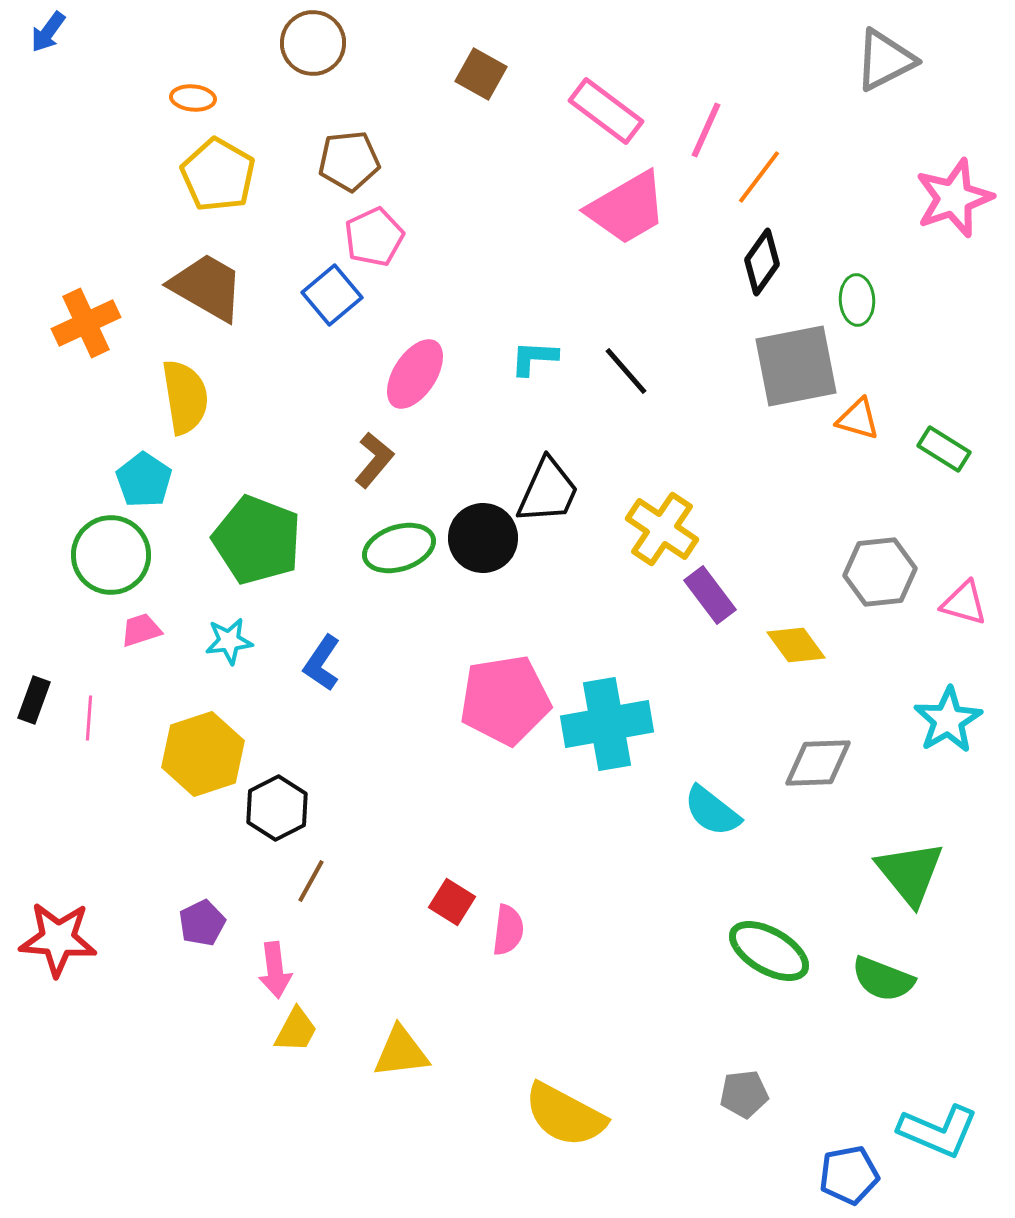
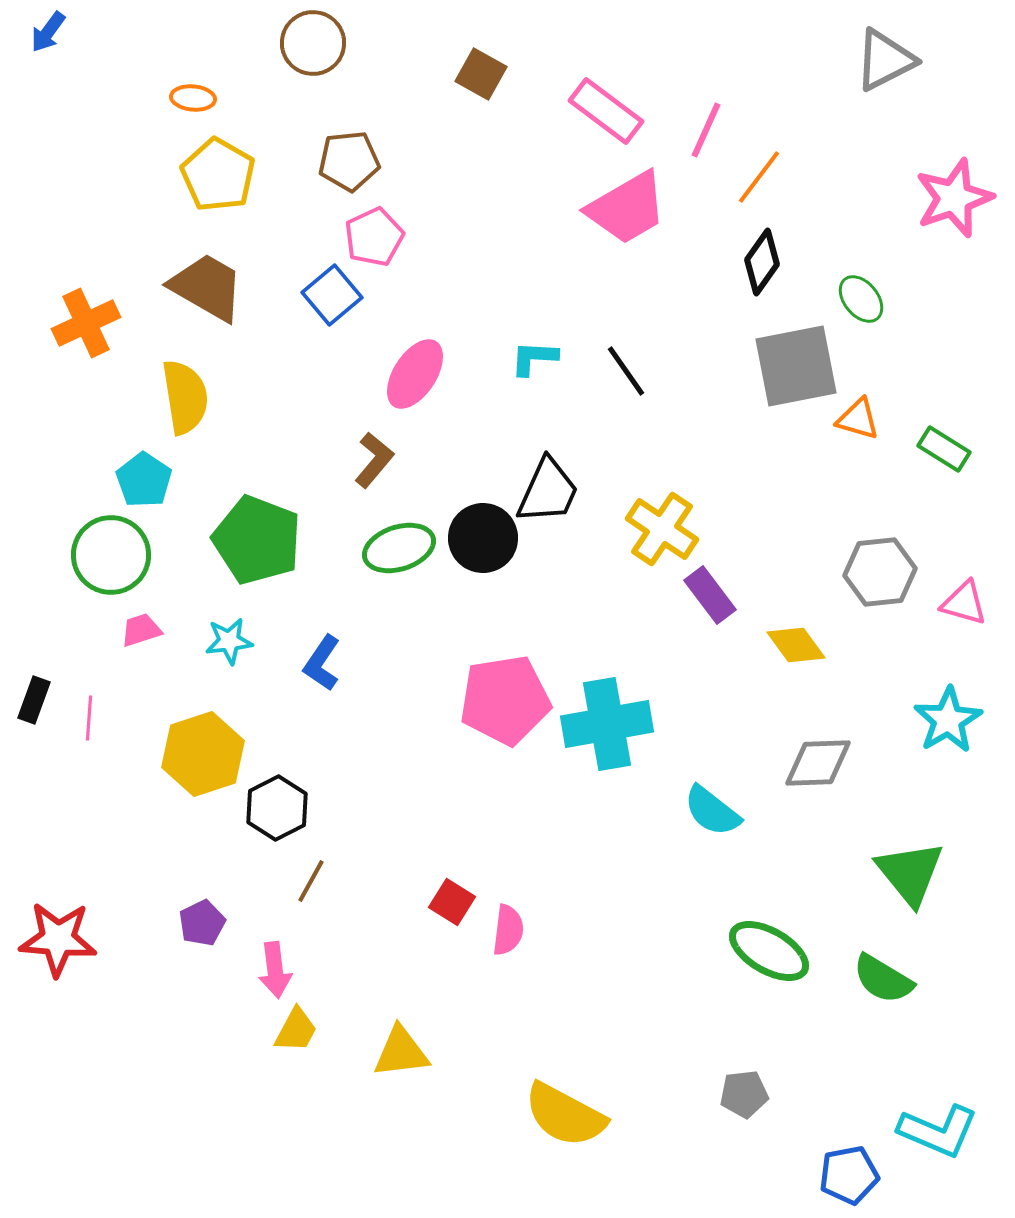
green ellipse at (857, 300): moved 4 px right, 1 px up; rotated 36 degrees counterclockwise
black line at (626, 371): rotated 6 degrees clockwise
green semicircle at (883, 979): rotated 10 degrees clockwise
